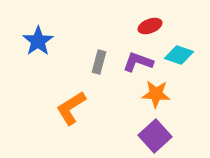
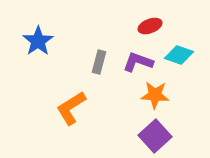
orange star: moved 1 px left, 1 px down
